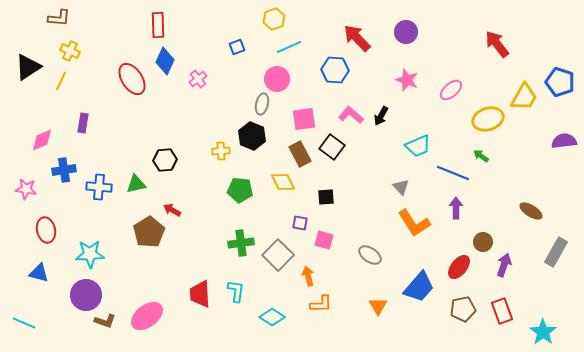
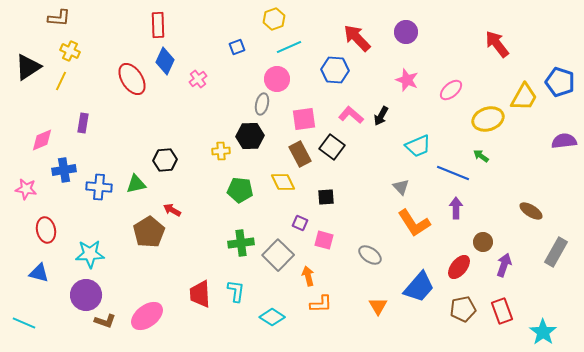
black hexagon at (252, 136): moved 2 px left; rotated 24 degrees counterclockwise
purple square at (300, 223): rotated 14 degrees clockwise
